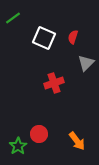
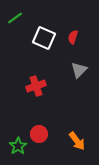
green line: moved 2 px right
gray triangle: moved 7 px left, 7 px down
red cross: moved 18 px left, 3 px down
